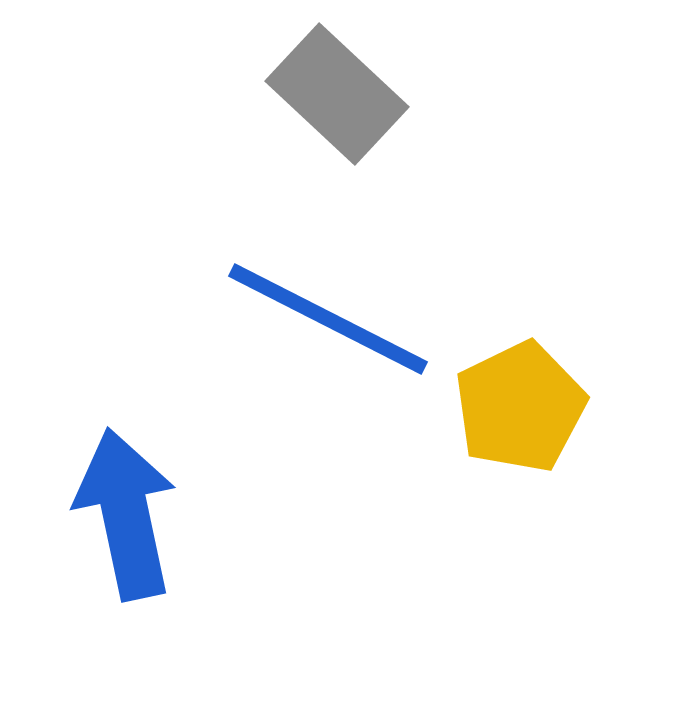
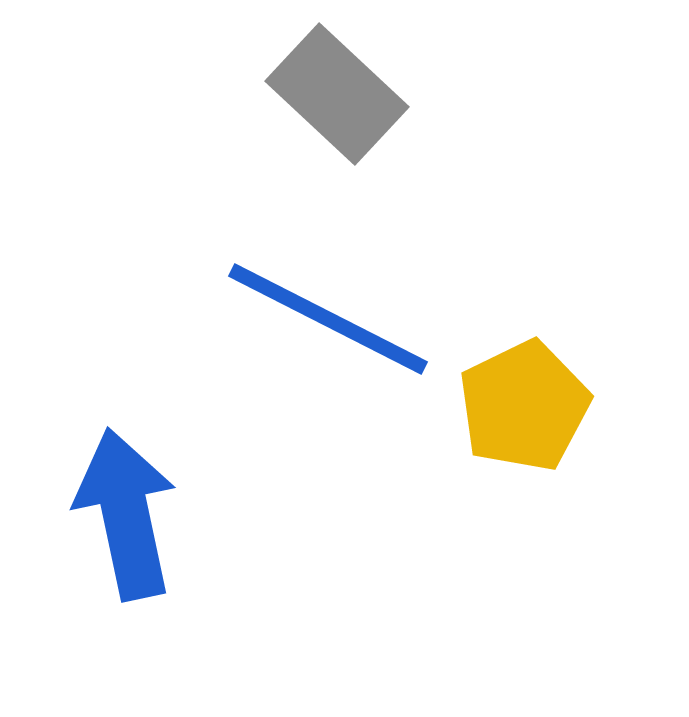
yellow pentagon: moved 4 px right, 1 px up
